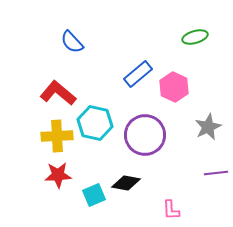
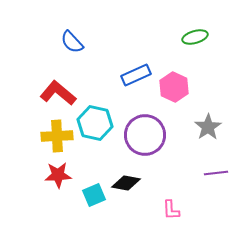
blue rectangle: moved 2 px left, 1 px down; rotated 16 degrees clockwise
gray star: rotated 8 degrees counterclockwise
